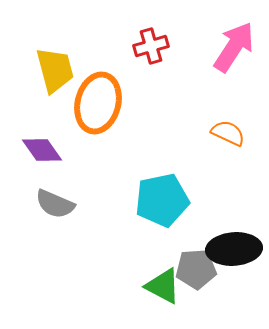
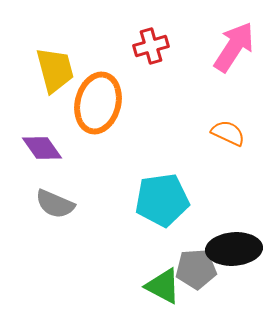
purple diamond: moved 2 px up
cyan pentagon: rotated 4 degrees clockwise
